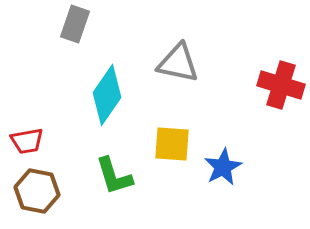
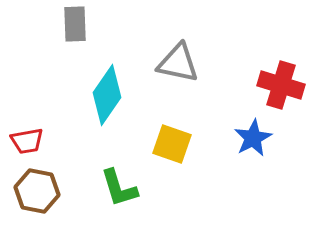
gray rectangle: rotated 21 degrees counterclockwise
yellow square: rotated 15 degrees clockwise
blue star: moved 30 px right, 29 px up
green L-shape: moved 5 px right, 12 px down
